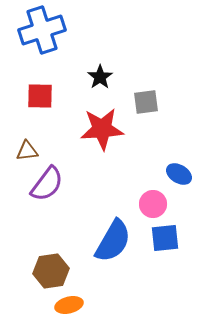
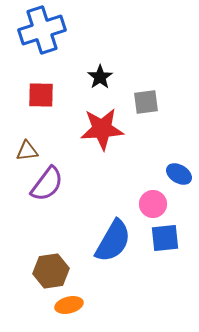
red square: moved 1 px right, 1 px up
